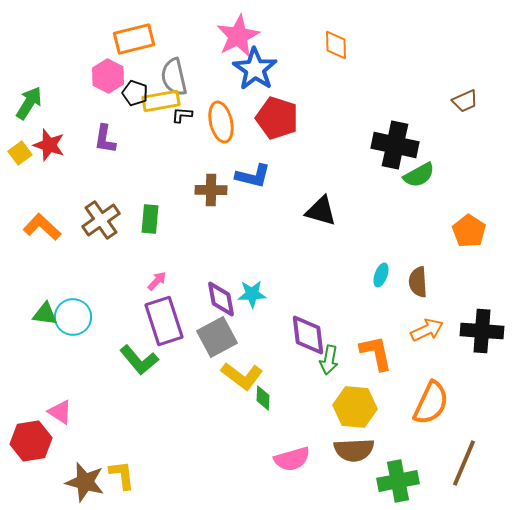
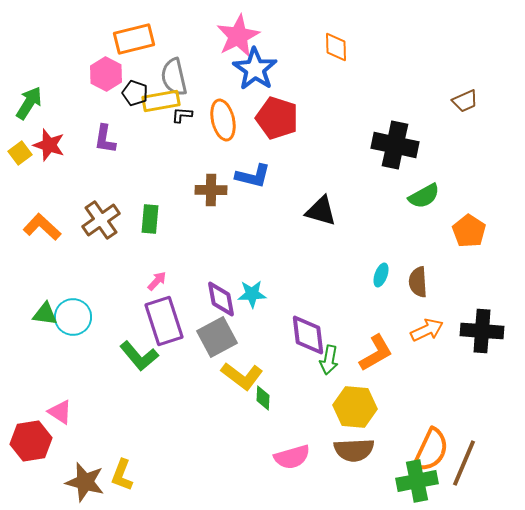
orange diamond at (336, 45): moved 2 px down
pink hexagon at (108, 76): moved 2 px left, 2 px up
orange ellipse at (221, 122): moved 2 px right, 2 px up
green semicircle at (419, 175): moved 5 px right, 21 px down
orange L-shape at (376, 353): rotated 72 degrees clockwise
green L-shape at (139, 360): moved 4 px up
orange semicircle at (431, 403): moved 47 px down
pink semicircle at (292, 459): moved 2 px up
yellow L-shape at (122, 475): rotated 152 degrees counterclockwise
green cross at (398, 481): moved 19 px right
